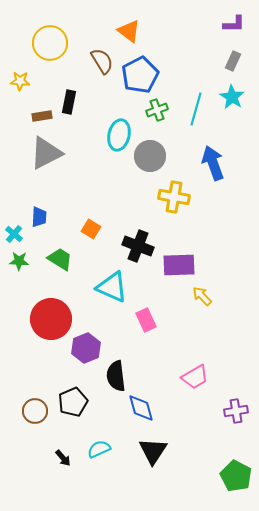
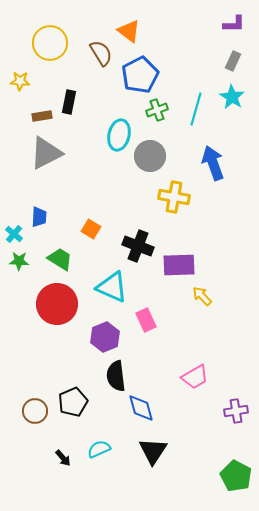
brown semicircle: moved 1 px left, 8 px up
red circle: moved 6 px right, 15 px up
purple hexagon: moved 19 px right, 11 px up
